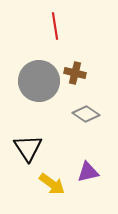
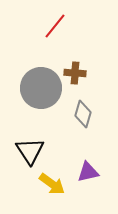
red line: rotated 48 degrees clockwise
brown cross: rotated 10 degrees counterclockwise
gray circle: moved 2 px right, 7 px down
gray diamond: moved 3 px left; rotated 72 degrees clockwise
black triangle: moved 2 px right, 3 px down
